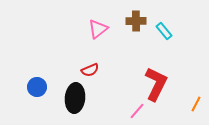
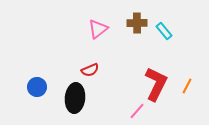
brown cross: moved 1 px right, 2 px down
orange line: moved 9 px left, 18 px up
